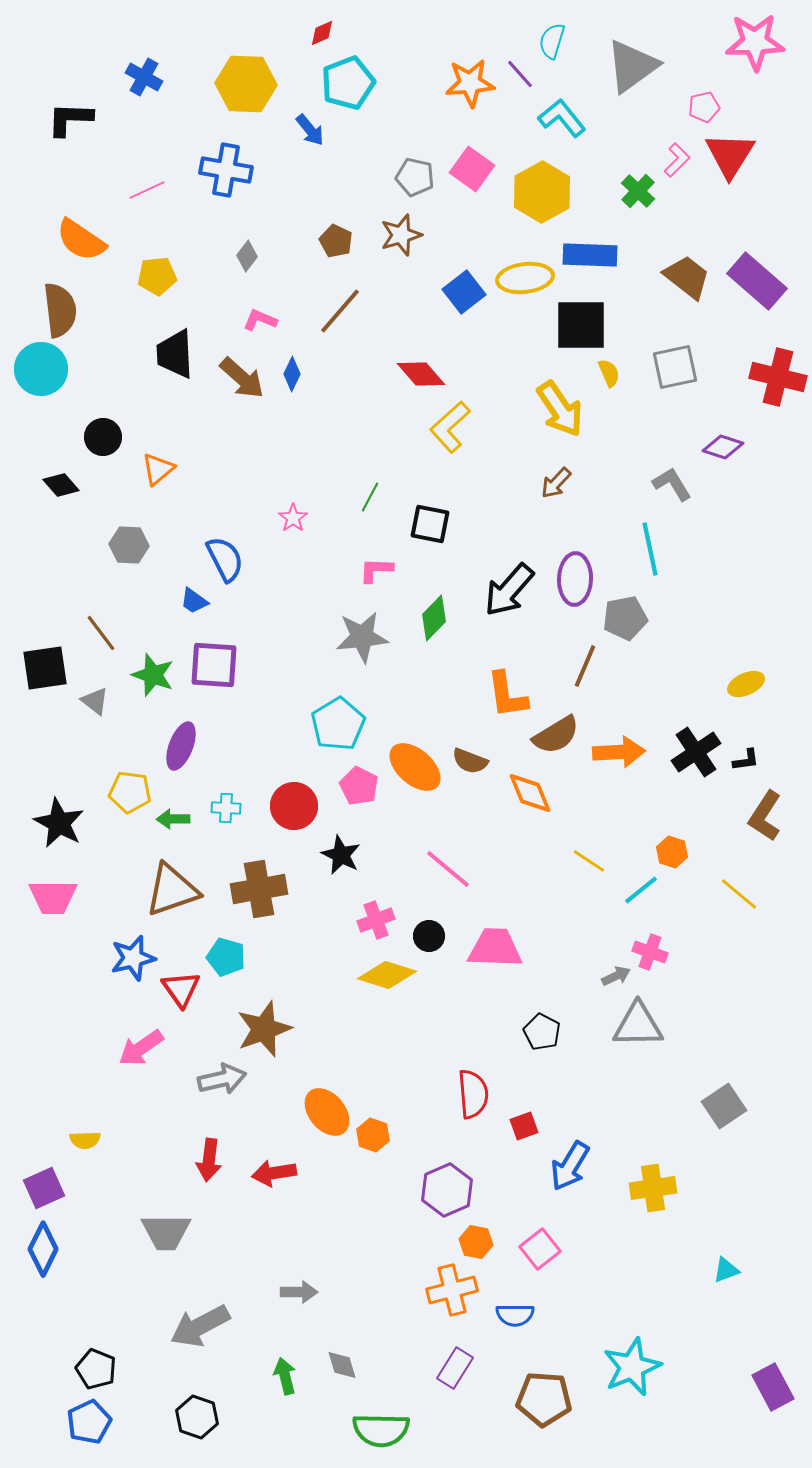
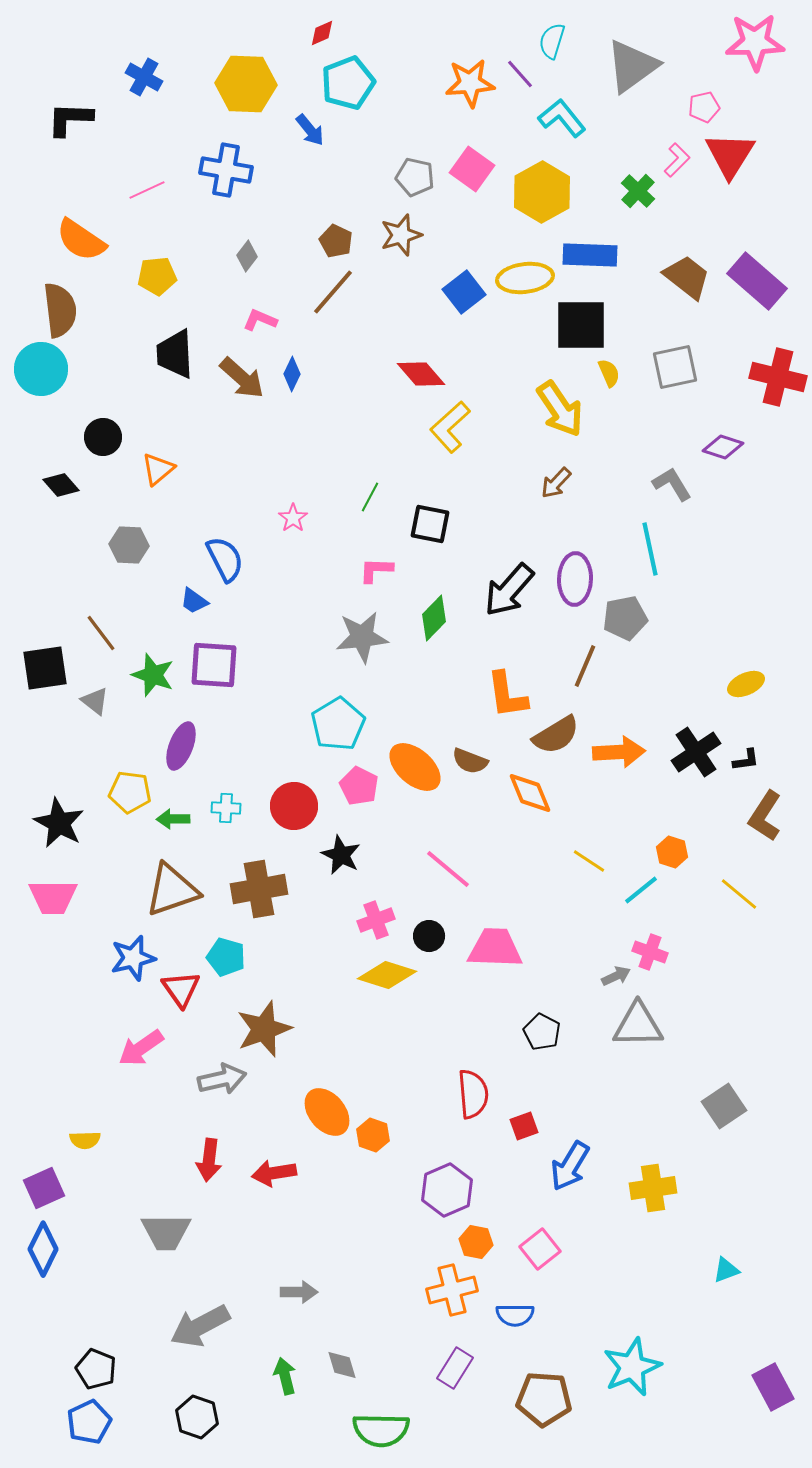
brown line at (340, 311): moved 7 px left, 19 px up
